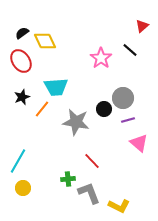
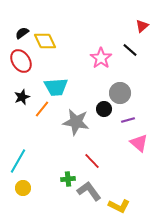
gray circle: moved 3 px left, 5 px up
gray L-shape: moved 2 px up; rotated 15 degrees counterclockwise
